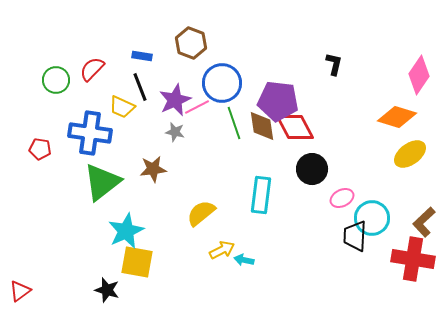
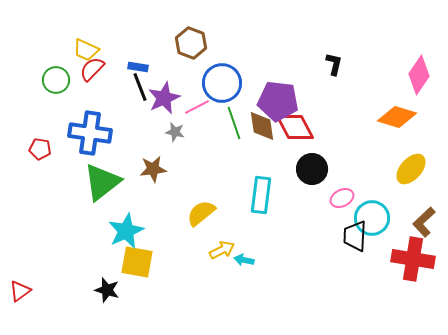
blue rectangle: moved 4 px left, 11 px down
purple star: moved 11 px left, 2 px up
yellow trapezoid: moved 36 px left, 57 px up
yellow ellipse: moved 1 px right, 15 px down; rotated 12 degrees counterclockwise
